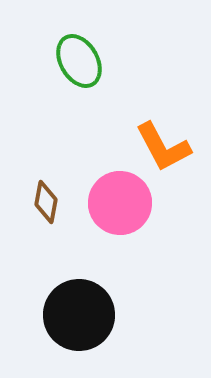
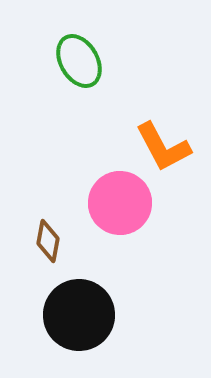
brown diamond: moved 2 px right, 39 px down
